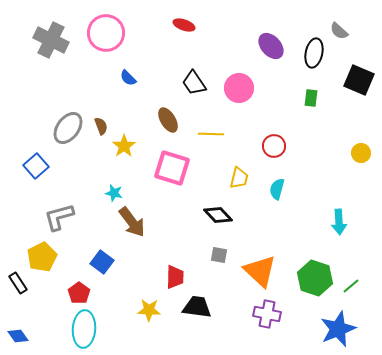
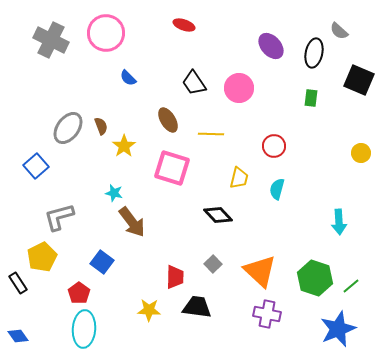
gray square at (219, 255): moved 6 px left, 9 px down; rotated 36 degrees clockwise
